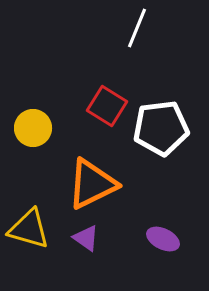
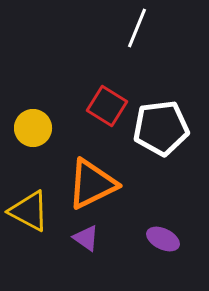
yellow triangle: moved 18 px up; rotated 12 degrees clockwise
